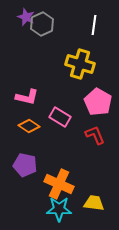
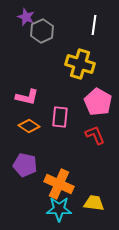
gray hexagon: moved 7 px down
pink rectangle: rotated 65 degrees clockwise
